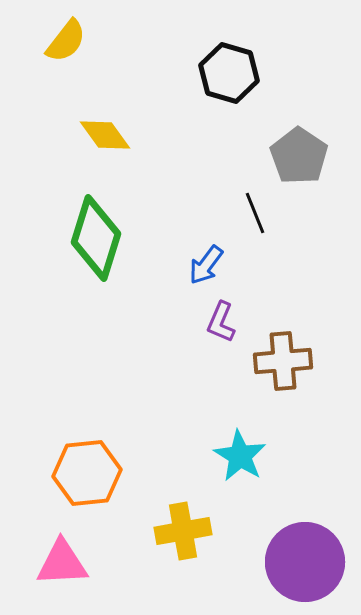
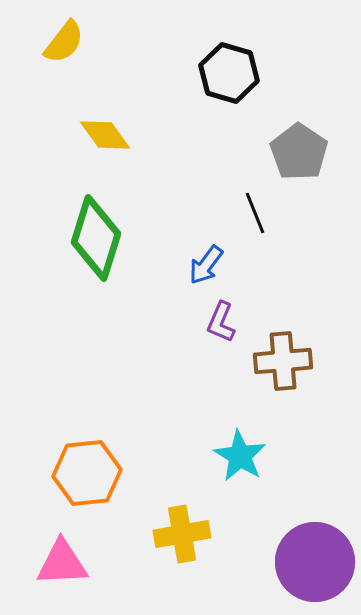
yellow semicircle: moved 2 px left, 1 px down
gray pentagon: moved 4 px up
yellow cross: moved 1 px left, 3 px down
purple circle: moved 10 px right
